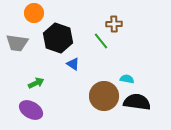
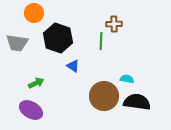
green line: rotated 42 degrees clockwise
blue triangle: moved 2 px down
